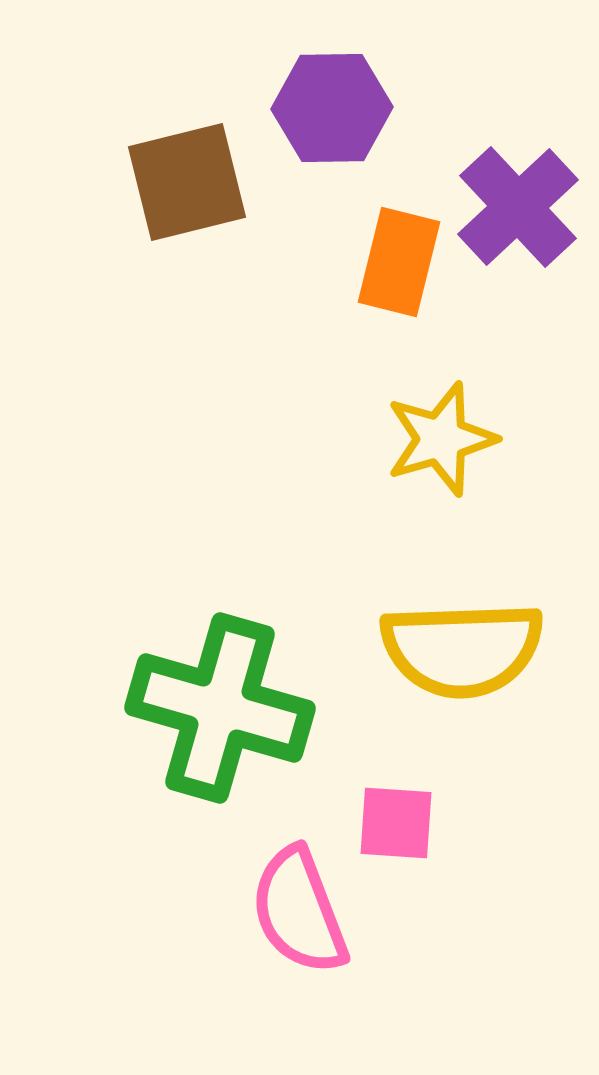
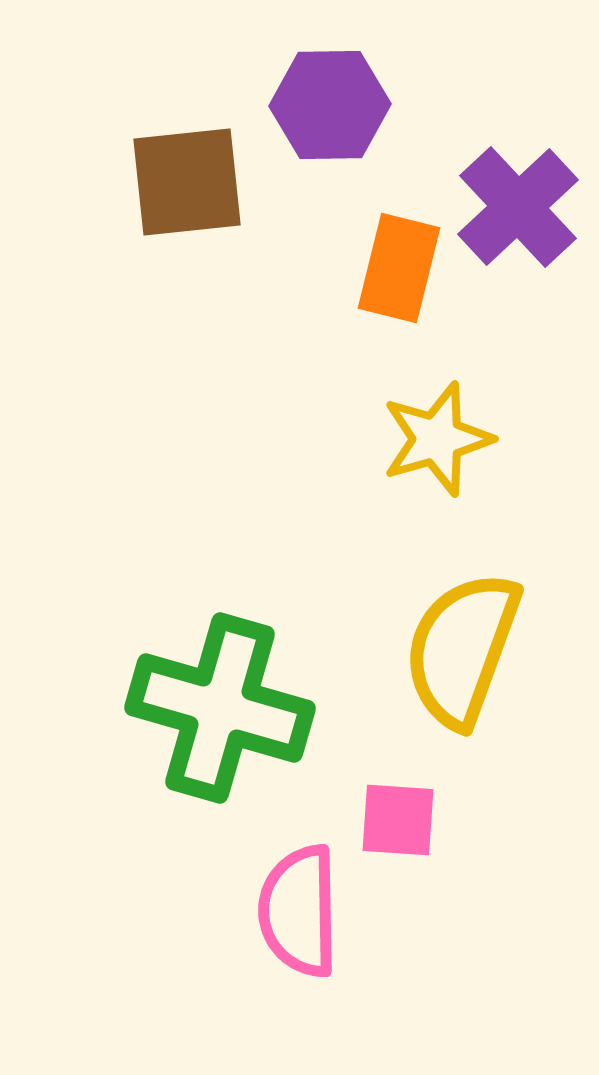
purple hexagon: moved 2 px left, 3 px up
brown square: rotated 8 degrees clockwise
orange rectangle: moved 6 px down
yellow star: moved 4 px left
yellow semicircle: rotated 112 degrees clockwise
pink square: moved 2 px right, 3 px up
pink semicircle: rotated 20 degrees clockwise
